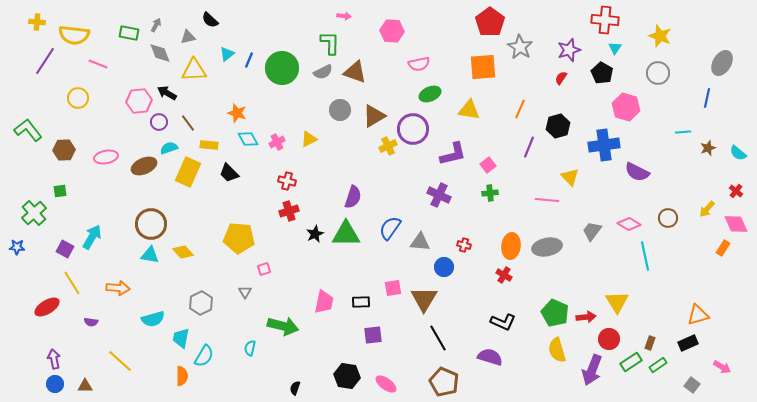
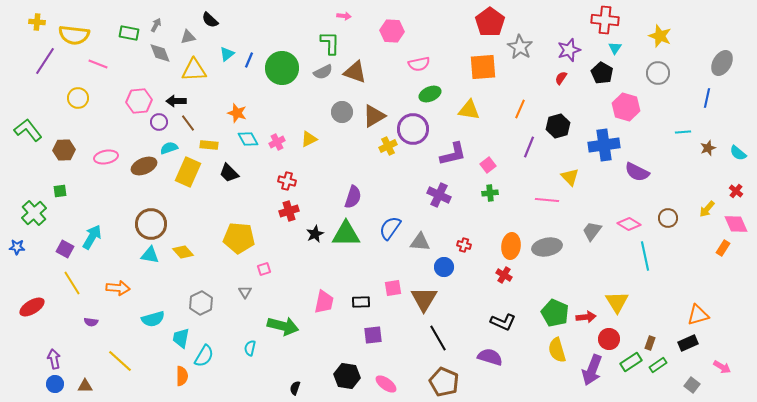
black arrow at (167, 93): moved 9 px right, 8 px down; rotated 30 degrees counterclockwise
gray circle at (340, 110): moved 2 px right, 2 px down
red ellipse at (47, 307): moved 15 px left
